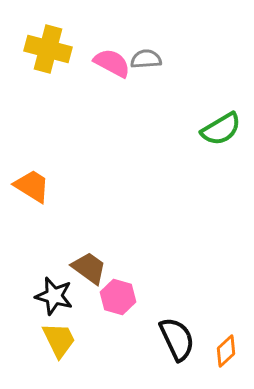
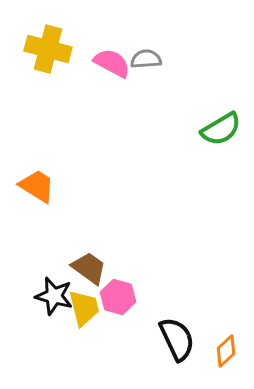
orange trapezoid: moved 5 px right
yellow trapezoid: moved 25 px right, 32 px up; rotated 12 degrees clockwise
